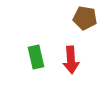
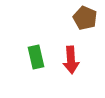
brown pentagon: rotated 15 degrees clockwise
